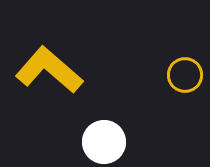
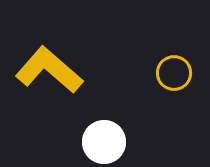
yellow circle: moved 11 px left, 2 px up
